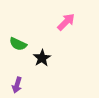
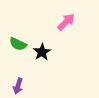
black star: moved 6 px up
purple arrow: moved 1 px right, 1 px down
